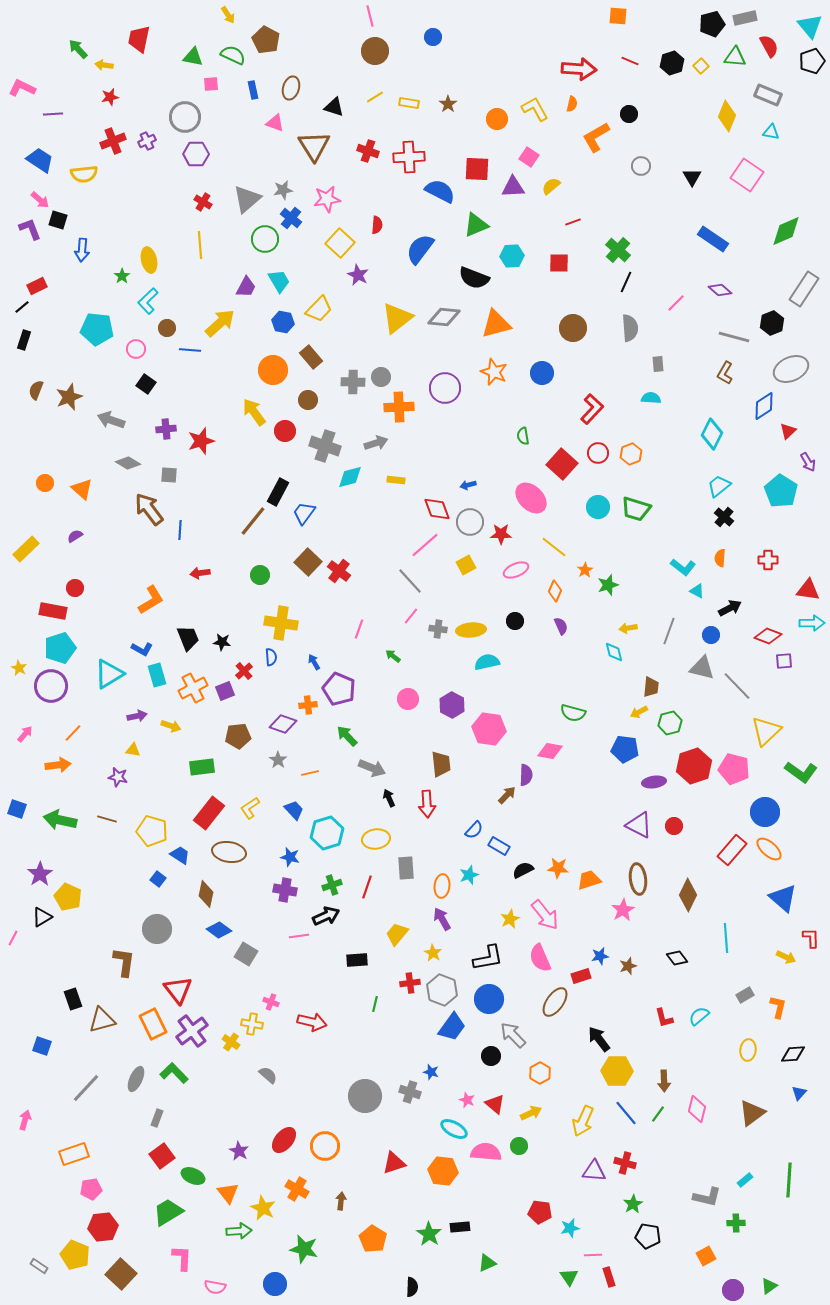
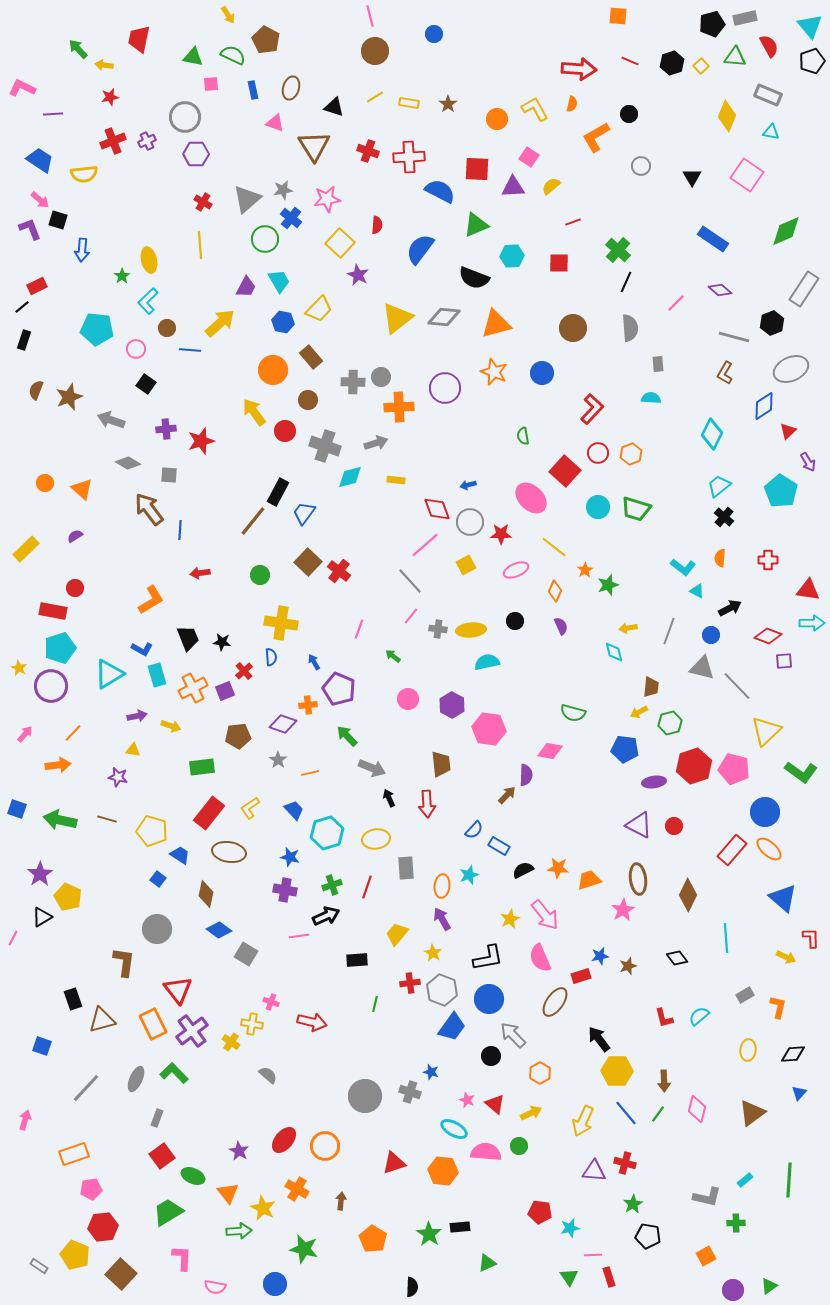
blue circle at (433, 37): moved 1 px right, 3 px up
red square at (562, 464): moved 3 px right, 7 px down
